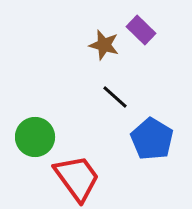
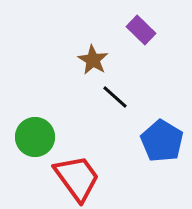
brown star: moved 11 px left, 15 px down; rotated 16 degrees clockwise
blue pentagon: moved 10 px right, 2 px down
